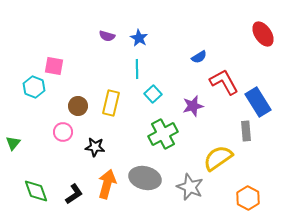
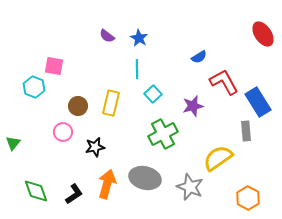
purple semicircle: rotated 21 degrees clockwise
black star: rotated 18 degrees counterclockwise
